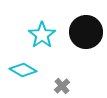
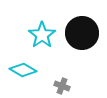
black circle: moved 4 px left, 1 px down
gray cross: rotated 28 degrees counterclockwise
